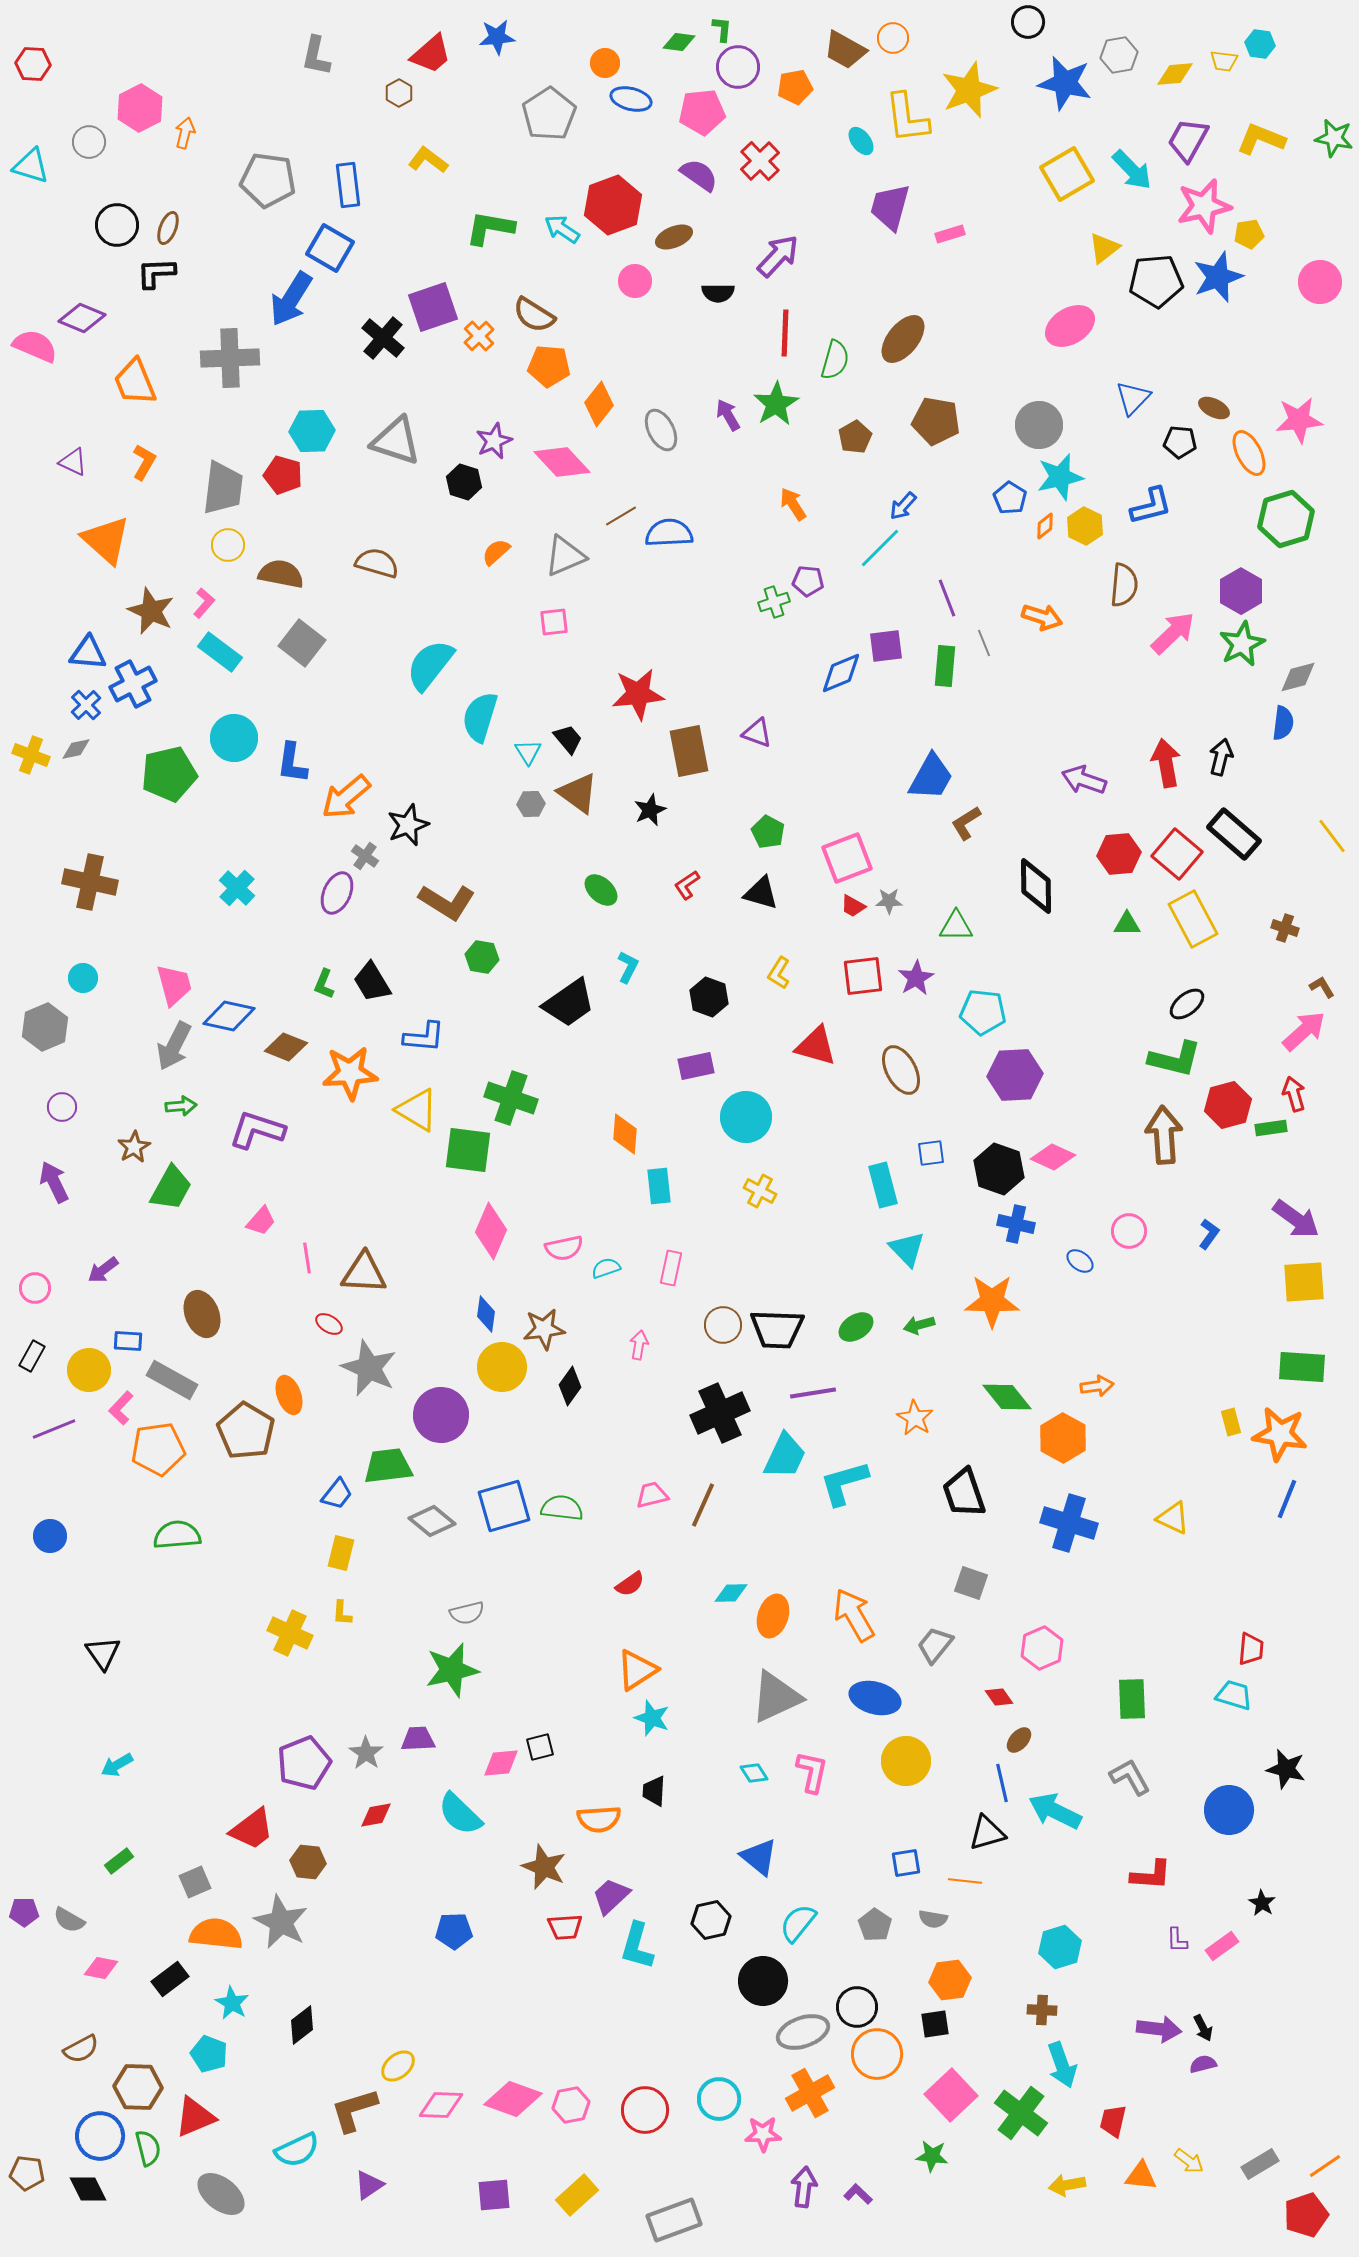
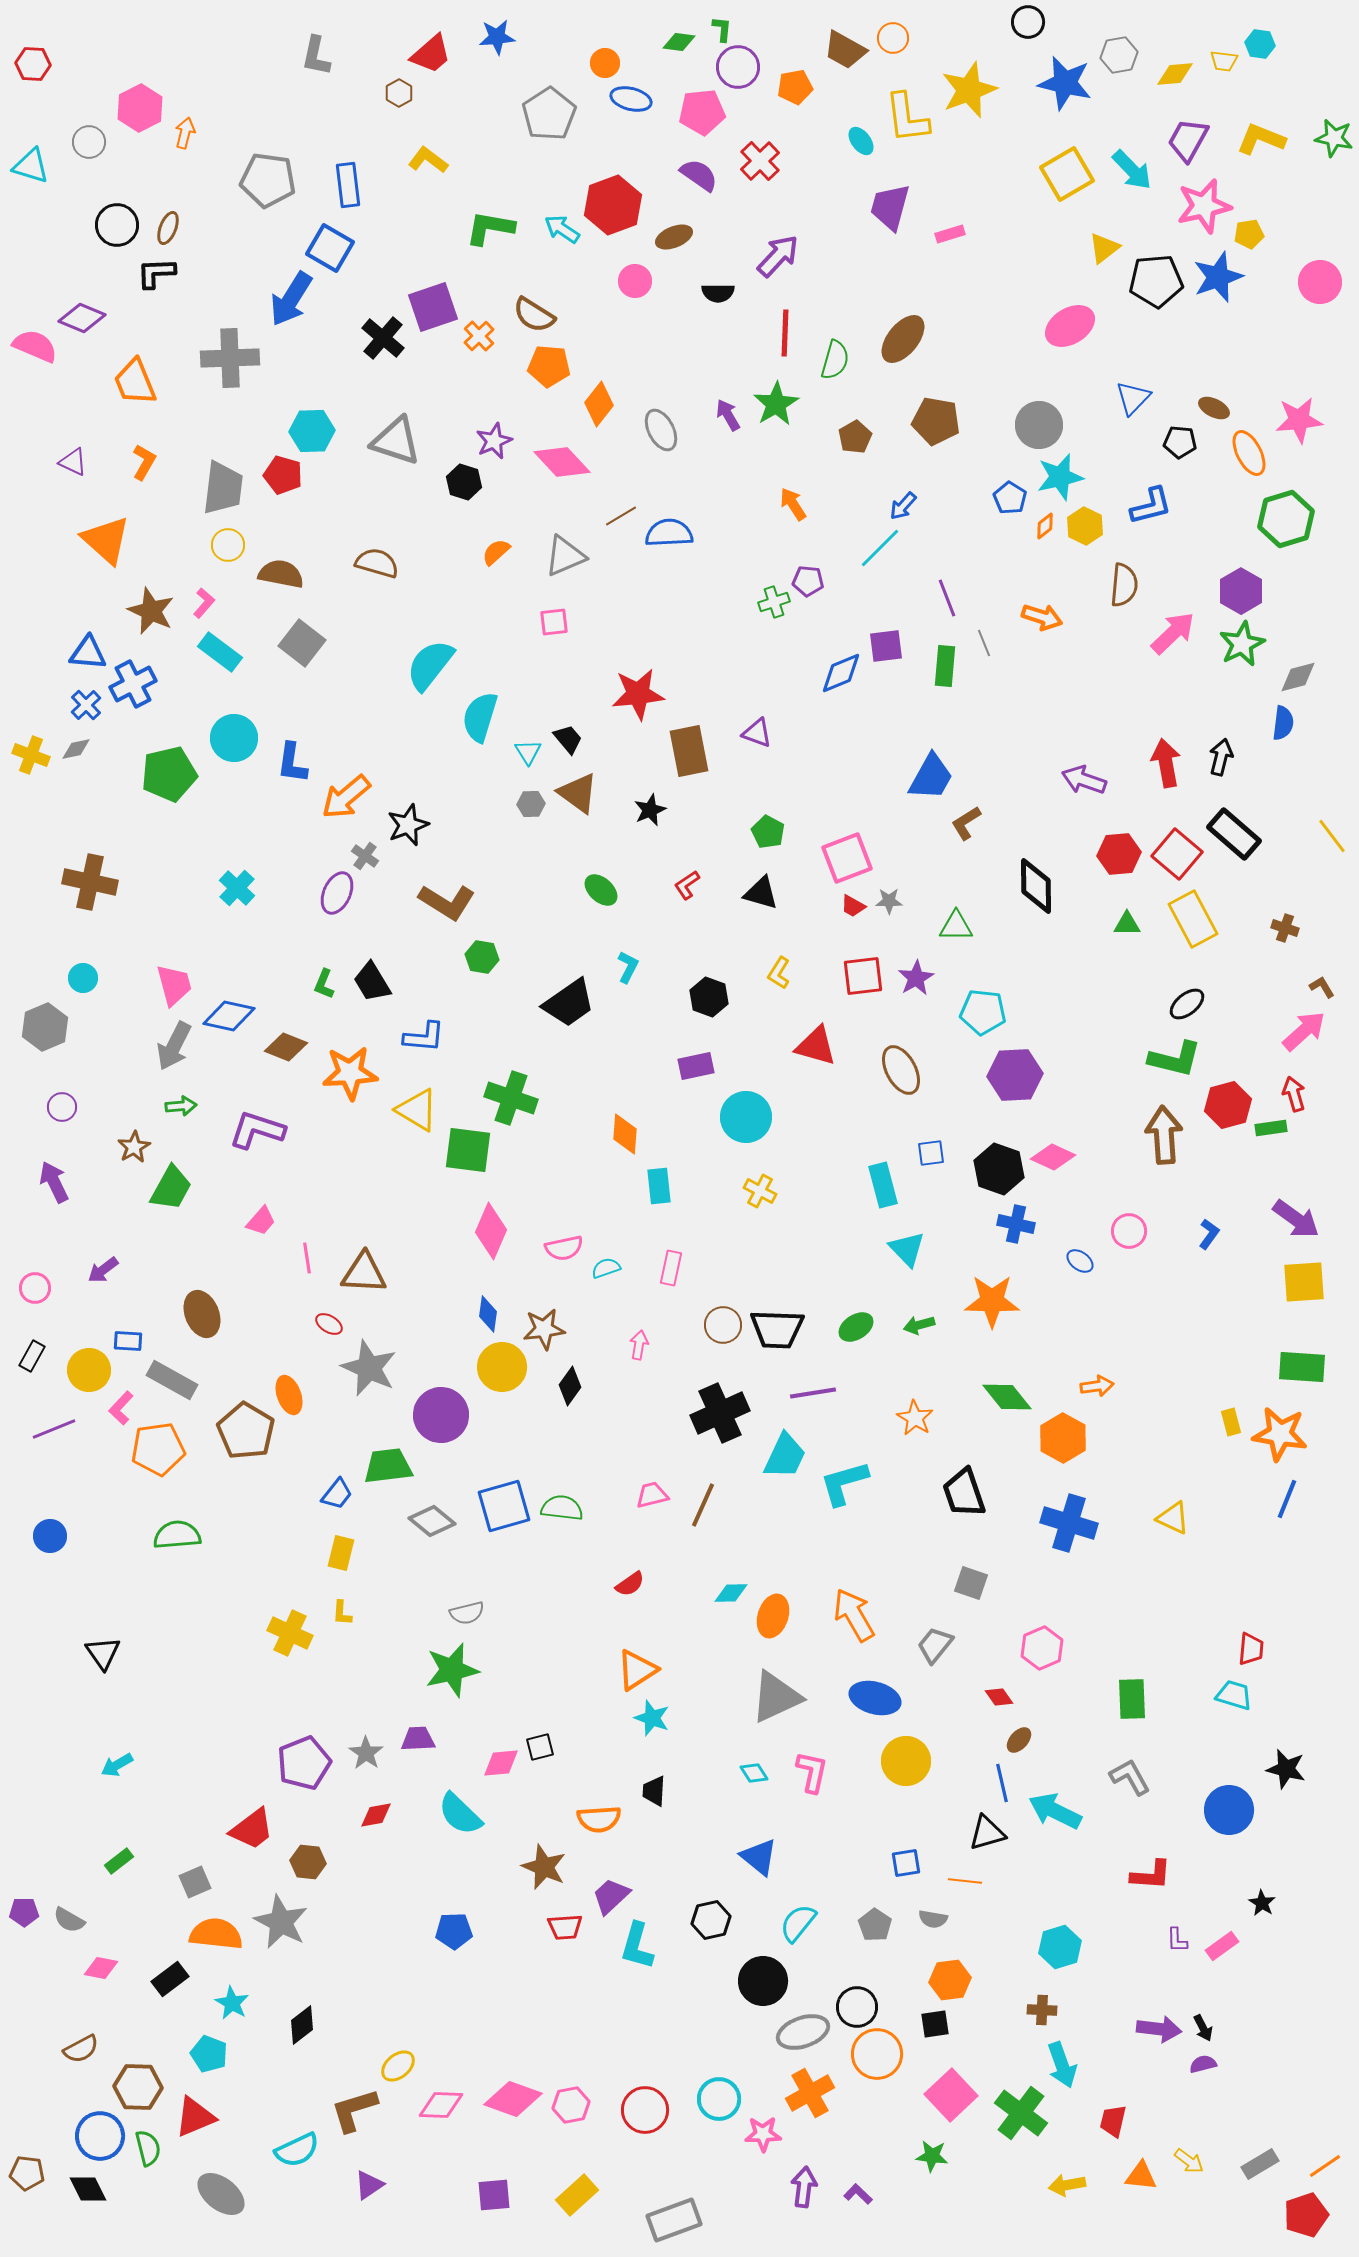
blue diamond at (486, 1314): moved 2 px right
